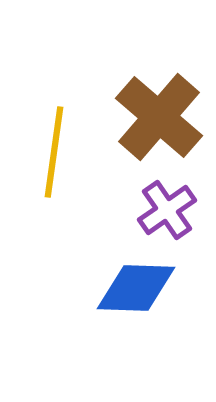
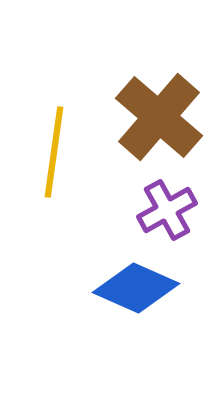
purple cross: rotated 6 degrees clockwise
blue diamond: rotated 22 degrees clockwise
